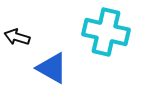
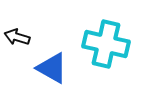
cyan cross: moved 12 px down
